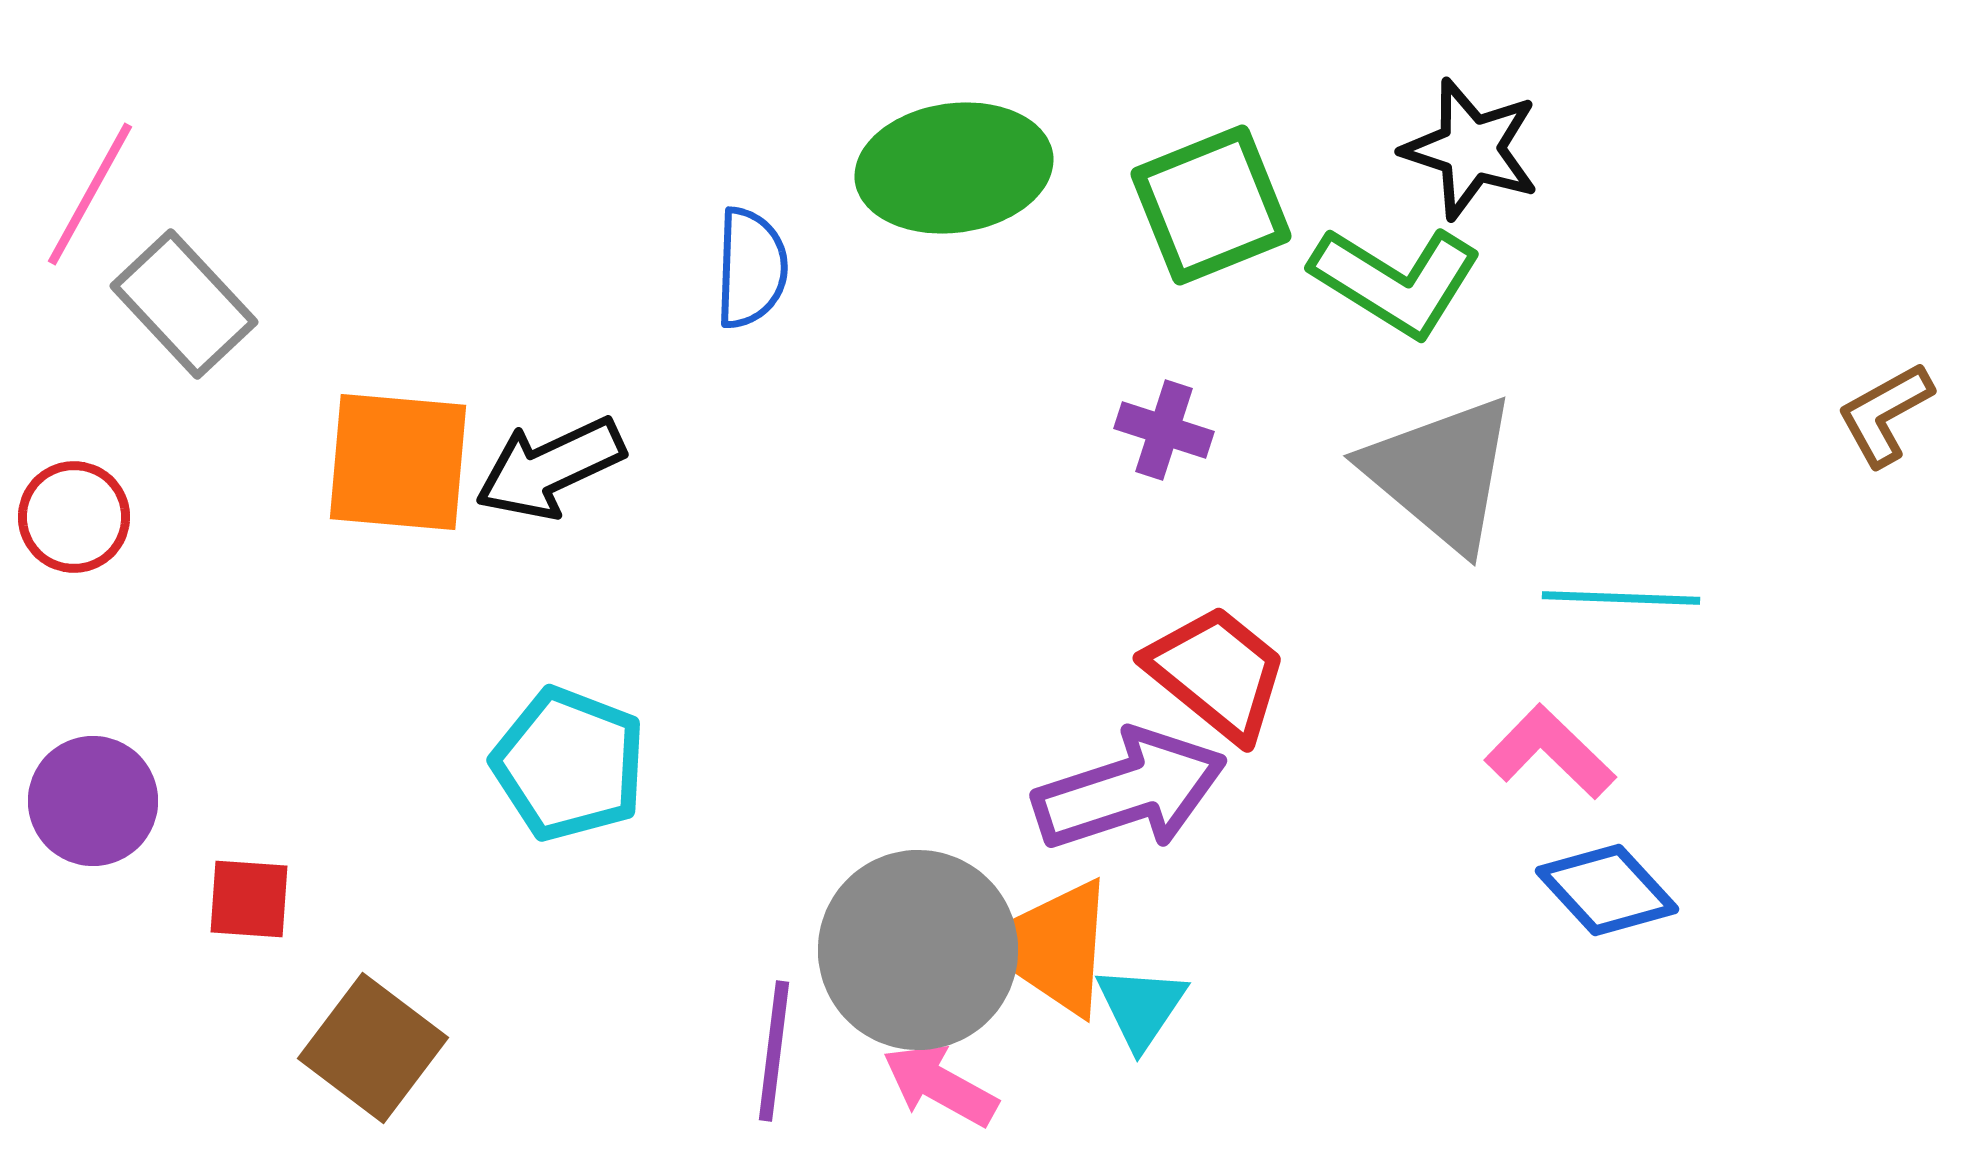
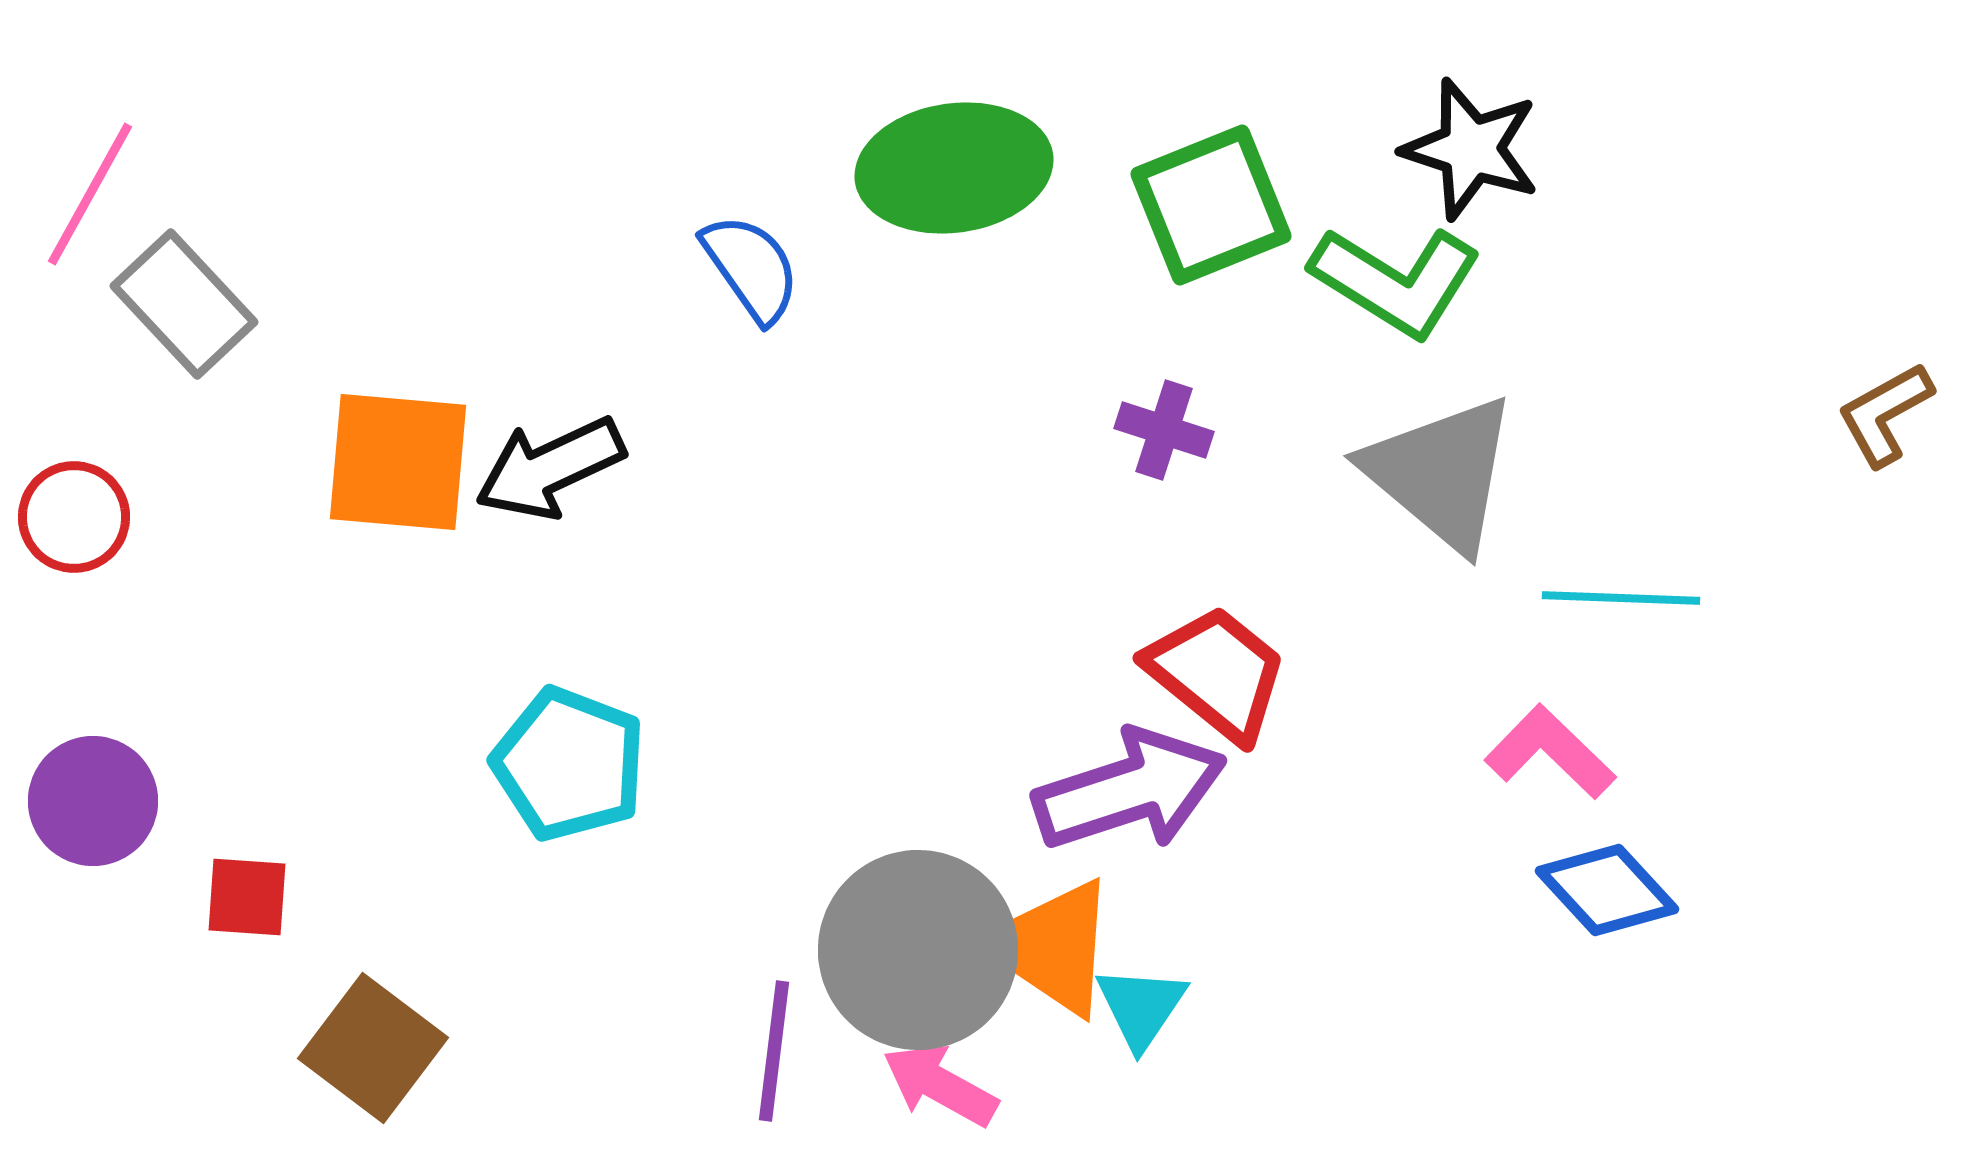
blue semicircle: rotated 37 degrees counterclockwise
red square: moved 2 px left, 2 px up
